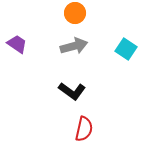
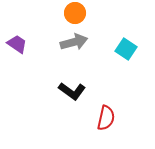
gray arrow: moved 4 px up
red semicircle: moved 22 px right, 11 px up
